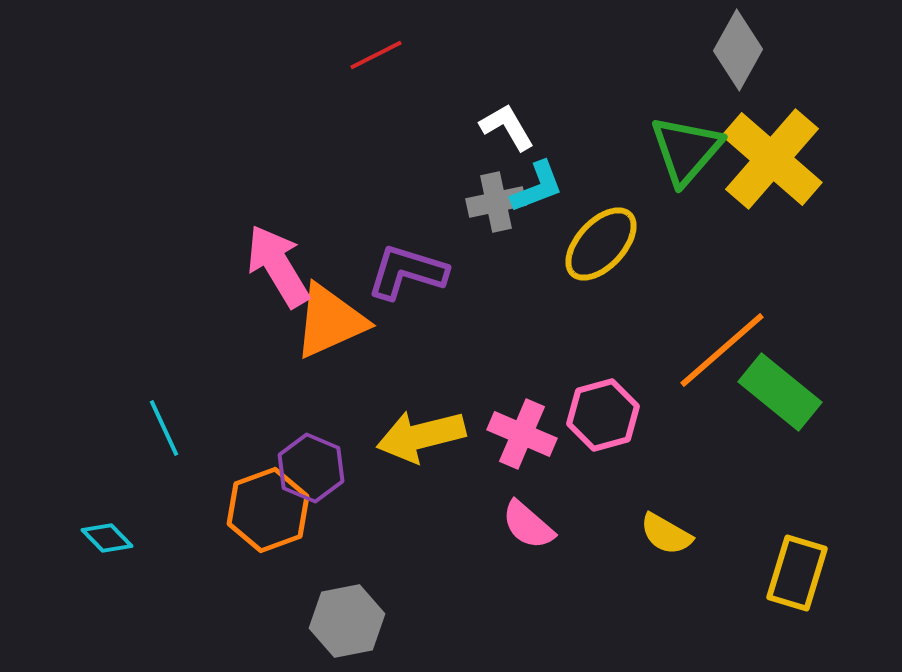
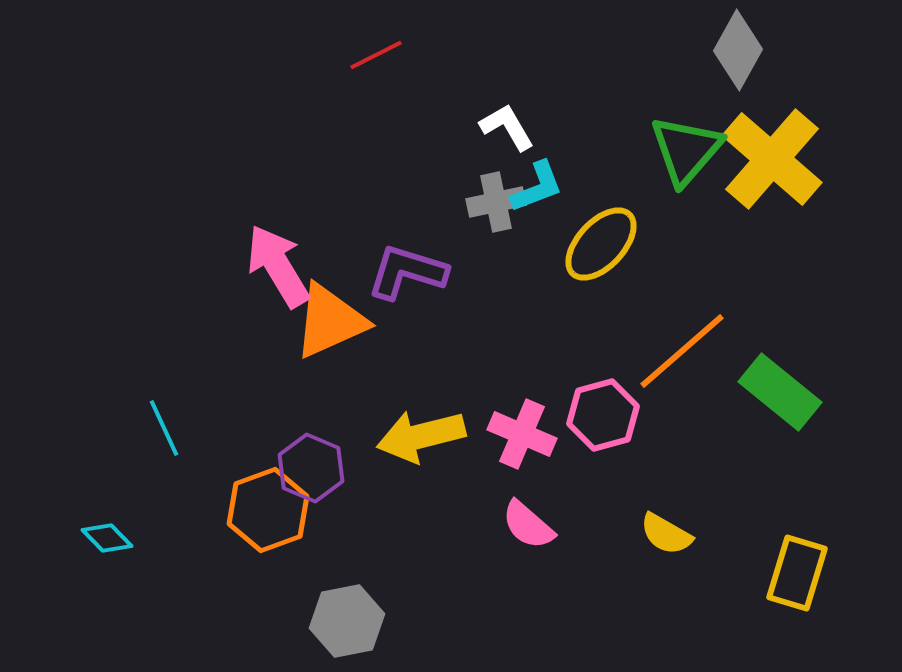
orange line: moved 40 px left, 1 px down
